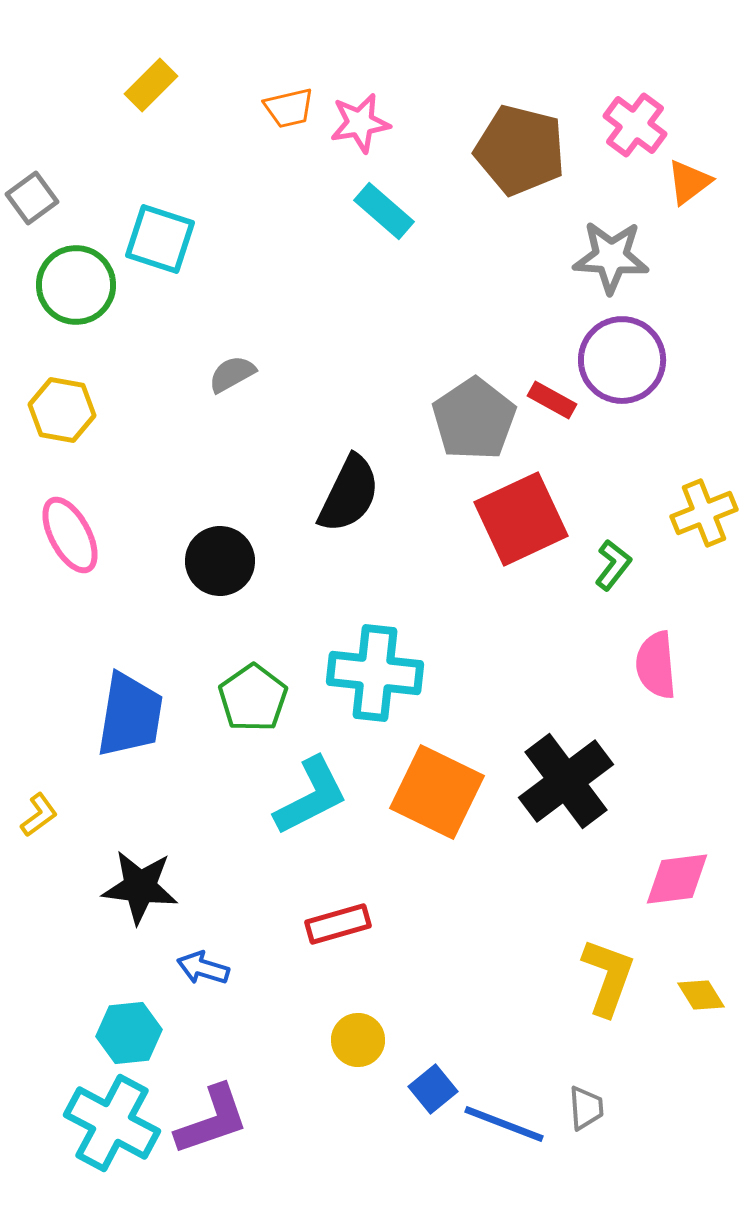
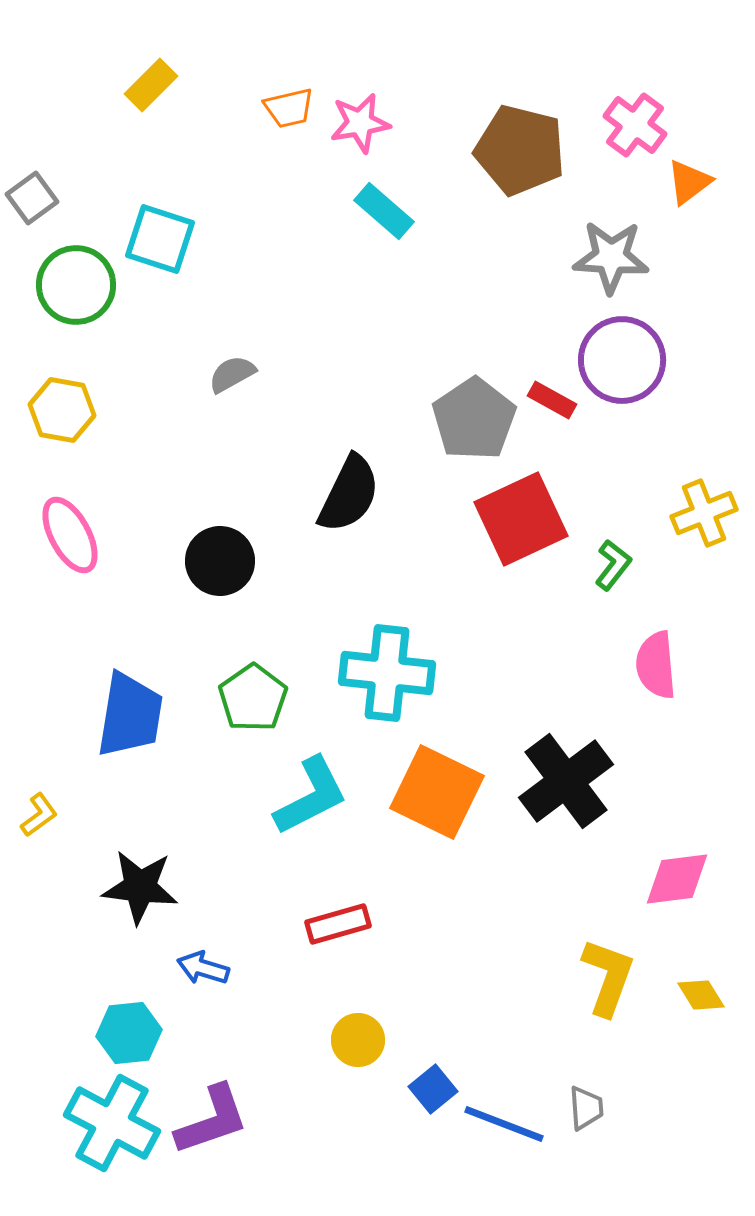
cyan cross at (375, 673): moved 12 px right
